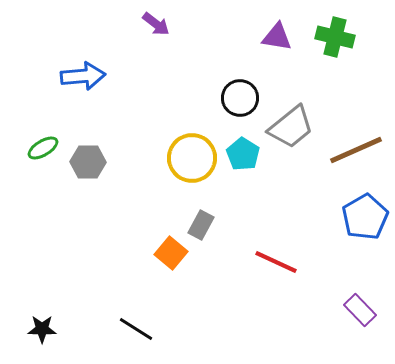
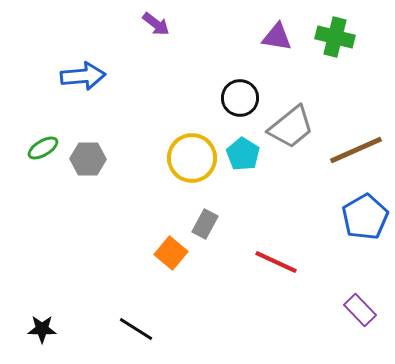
gray hexagon: moved 3 px up
gray rectangle: moved 4 px right, 1 px up
